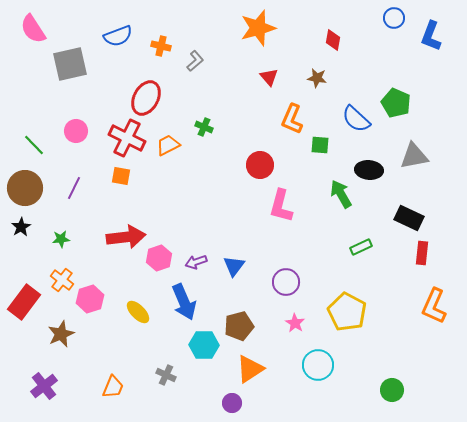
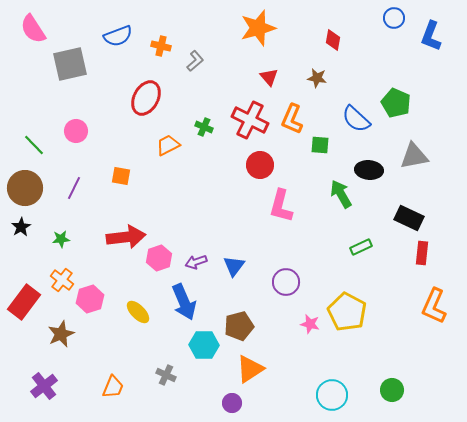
red cross at (127, 138): moved 123 px right, 18 px up
pink star at (295, 323): moved 15 px right, 1 px down; rotated 18 degrees counterclockwise
cyan circle at (318, 365): moved 14 px right, 30 px down
